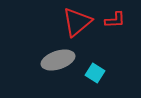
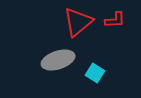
red triangle: moved 1 px right
